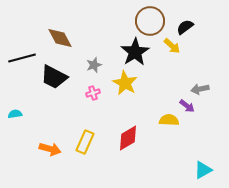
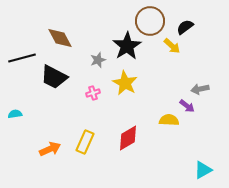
black star: moved 8 px left, 6 px up
gray star: moved 4 px right, 5 px up
orange arrow: rotated 40 degrees counterclockwise
